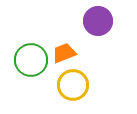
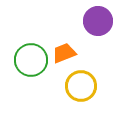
yellow circle: moved 8 px right, 1 px down
